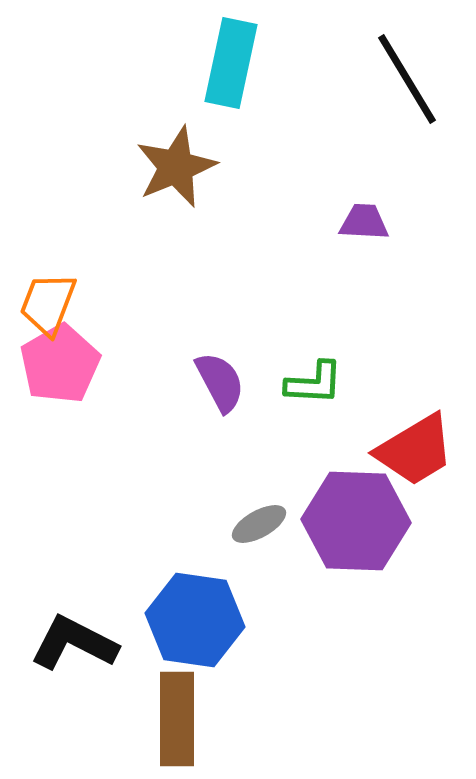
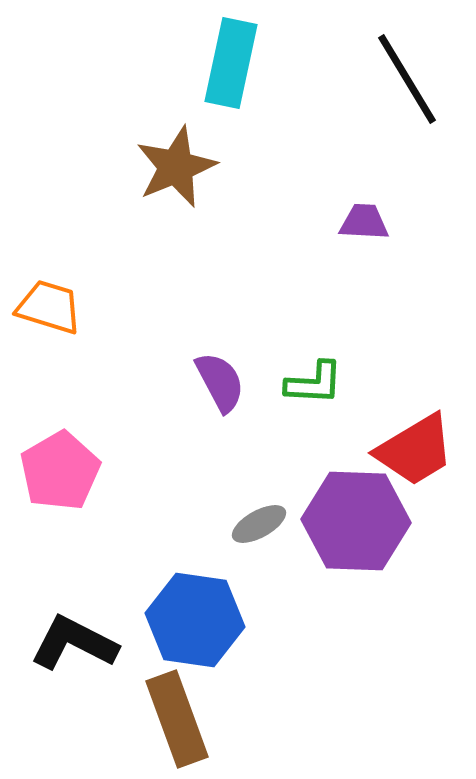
orange trapezoid: moved 1 px right, 3 px down; rotated 86 degrees clockwise
pink pentagon: moved 107 px down
brown rectangle: rotated 20 degrees counterclockwise
